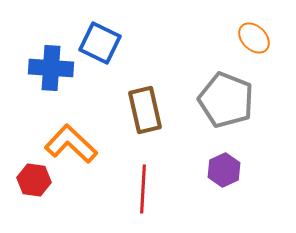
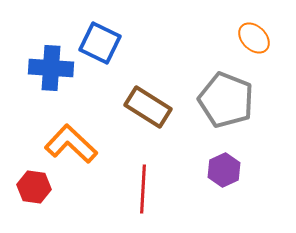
brown rectangle: moved 3 px right, 3 px up; rotated 45 degrees counterclockwise
red hexagon: moved 7 px down
